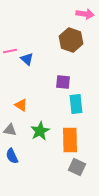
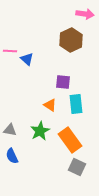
brown hexagon: rotated 15 degrees clockwise
pink line: rotated 16 degrees clockwise
orange triangle: moved 29 px right
orange rectangle: rotated 35 degrees counterclockwise
